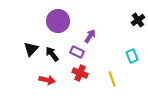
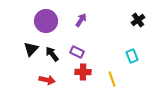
purple circle: moved 12 px left
purple arrow: moved 9 px left, 16 px up
red cross: moved 3 px right, 1 px up; rotated 21 degrees counterclockwise
